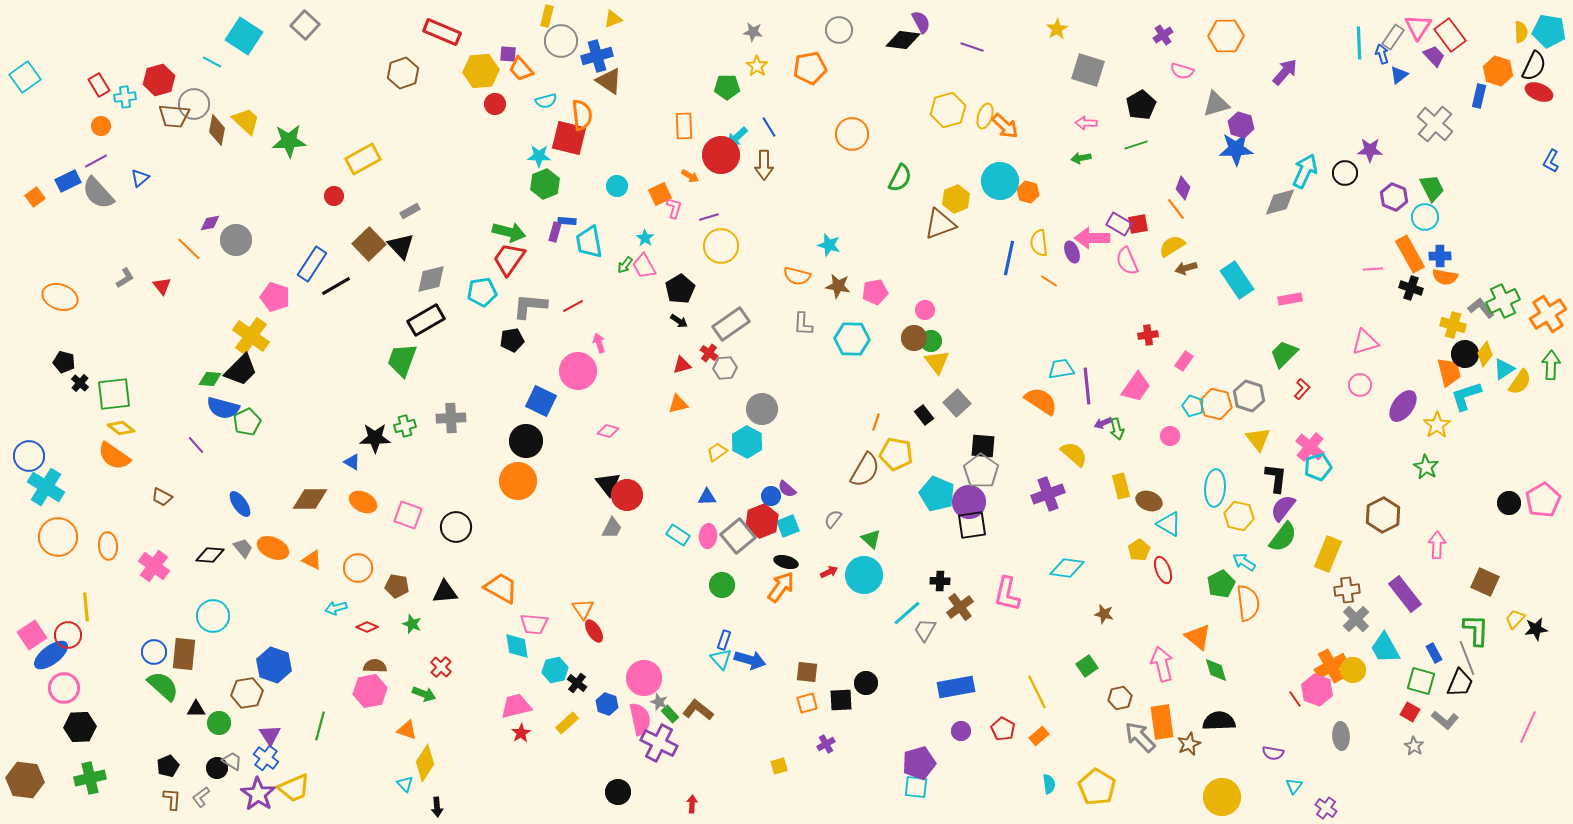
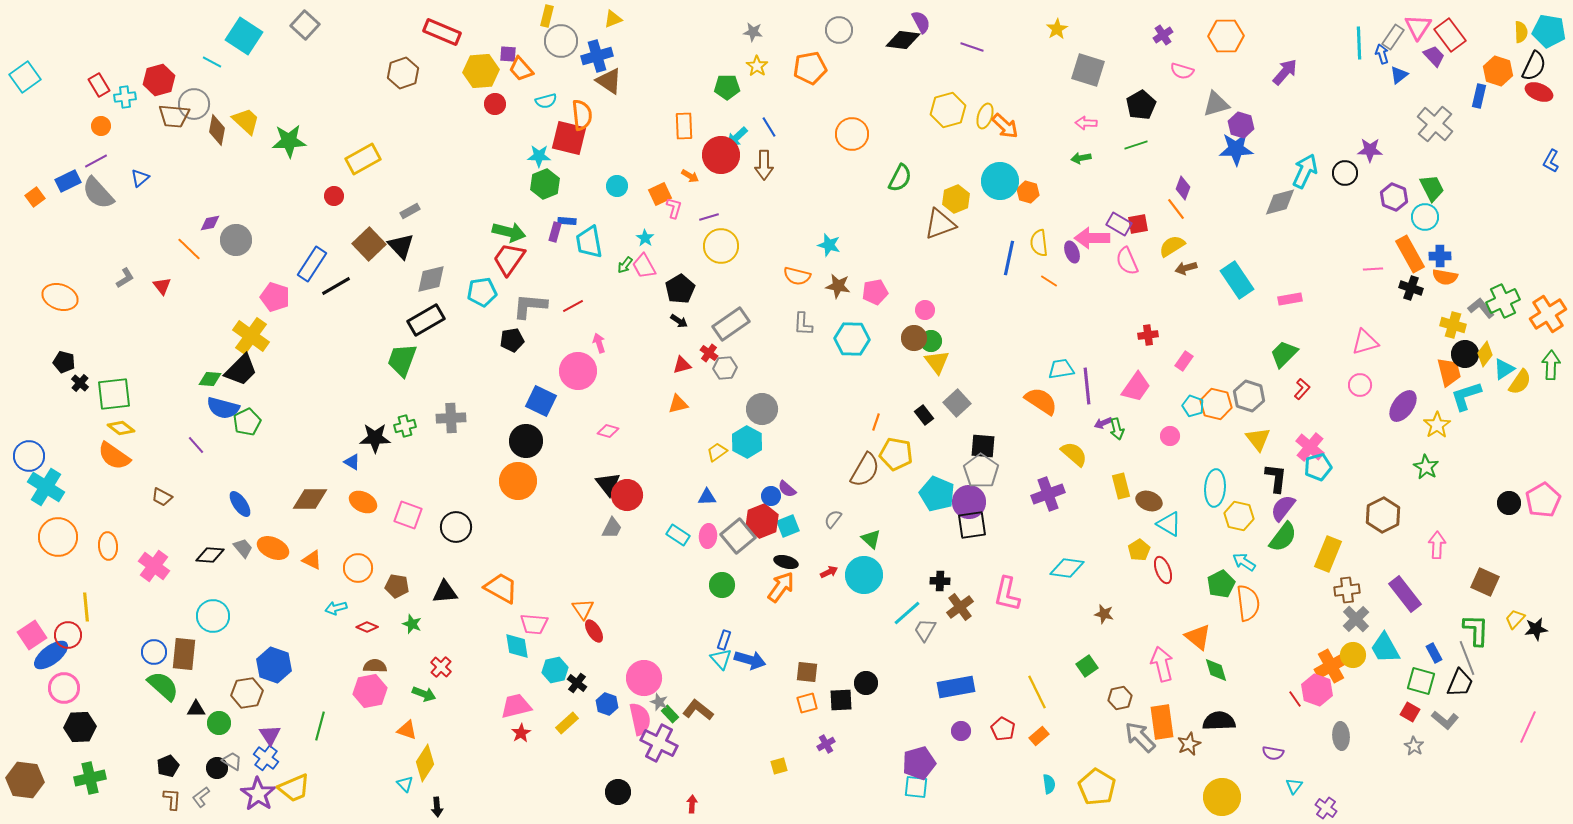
yellow circle at (1353, 670): moved 15 px up
